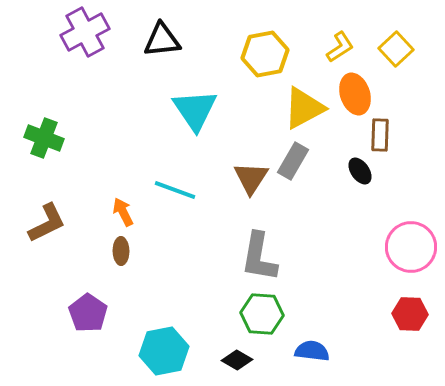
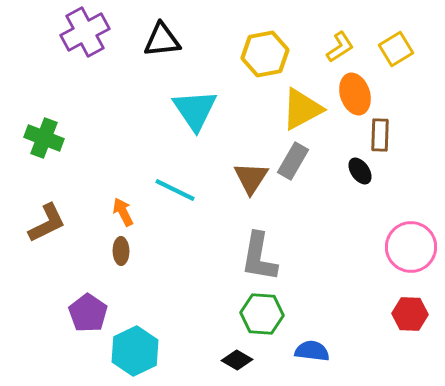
yellow square: rotated 12 degrees clockwise
yellow triangle: moved 2 px left, 1 px down
cyan line: rotated 6 degrees clockwise
cyan hexagon: moved 29 px left; rotated 15 degrees counterclockwise
